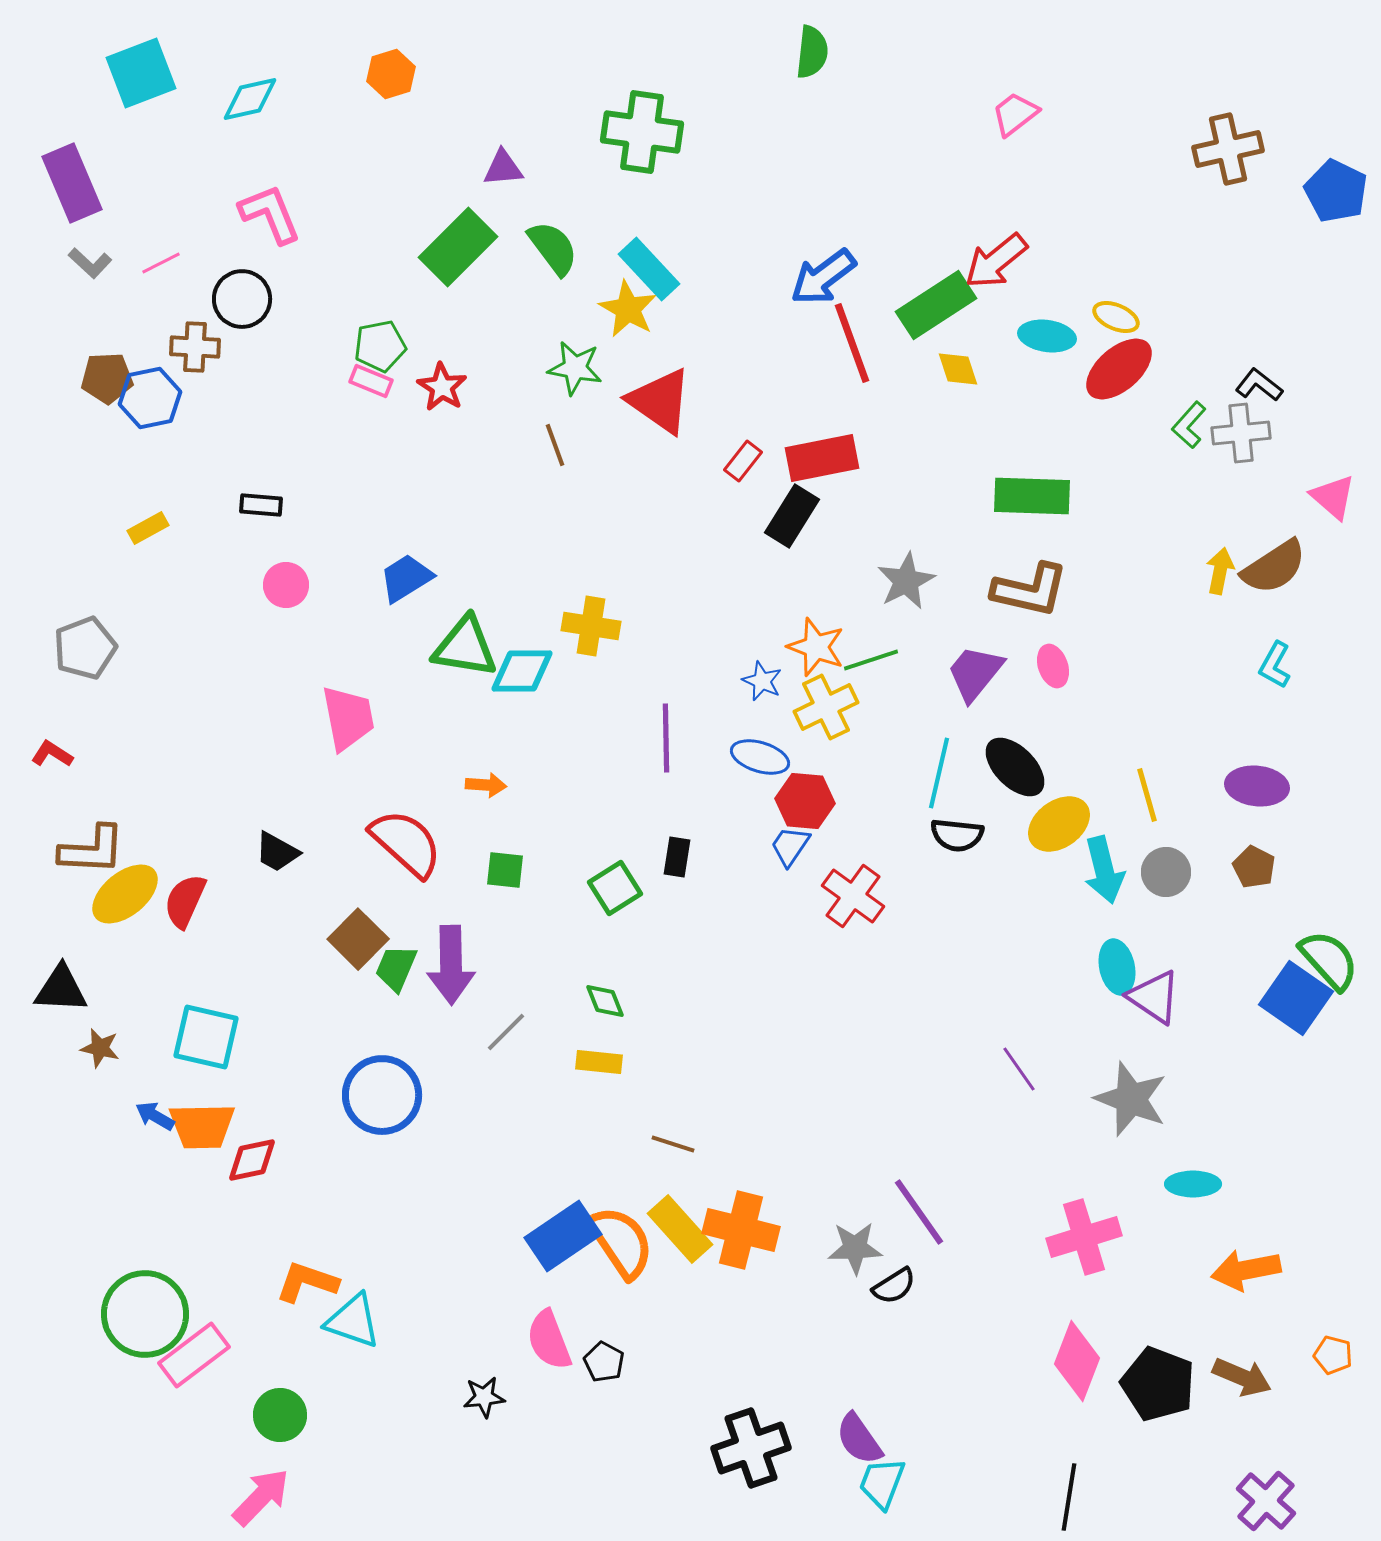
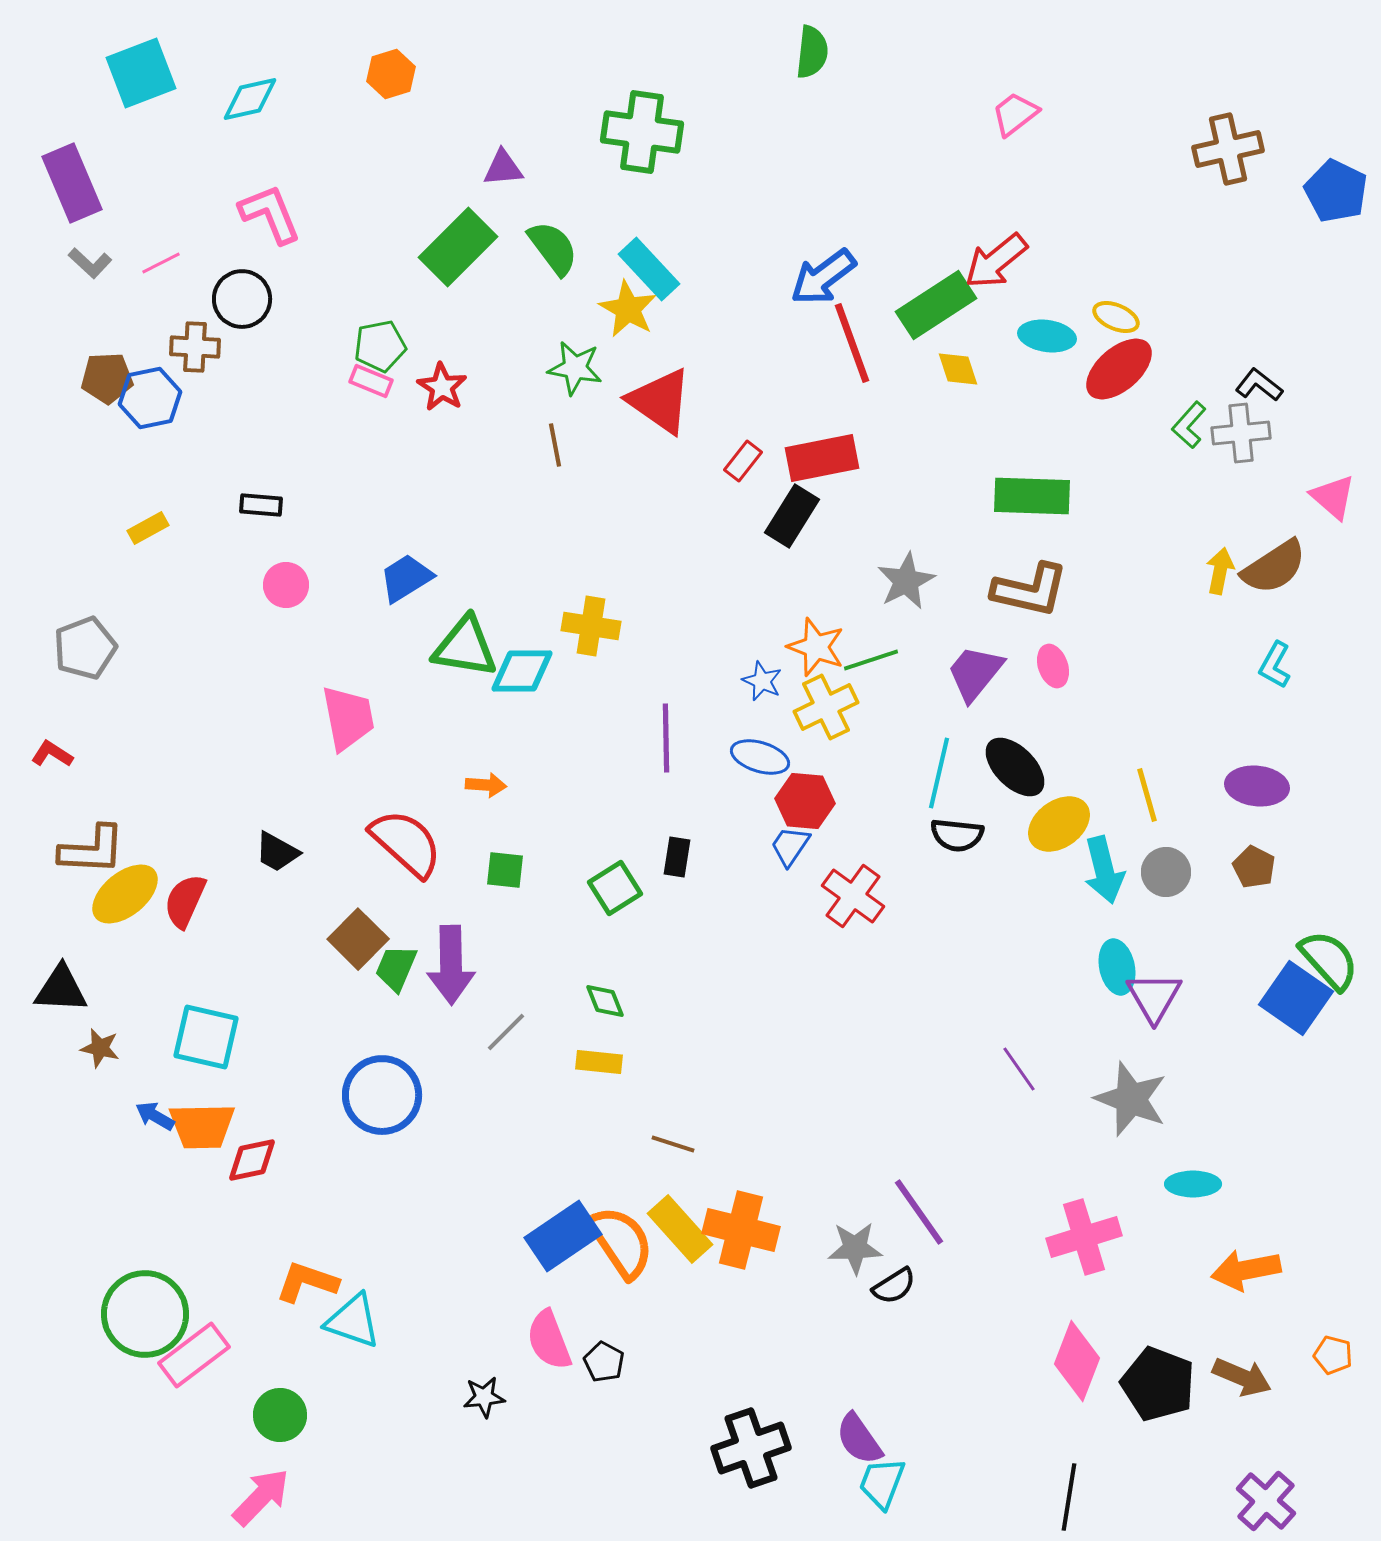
brown line at (555, 445): rotated 9 degrees clockwise
purple triangle at (1154, 997): rotated 26 degrees clockwise
